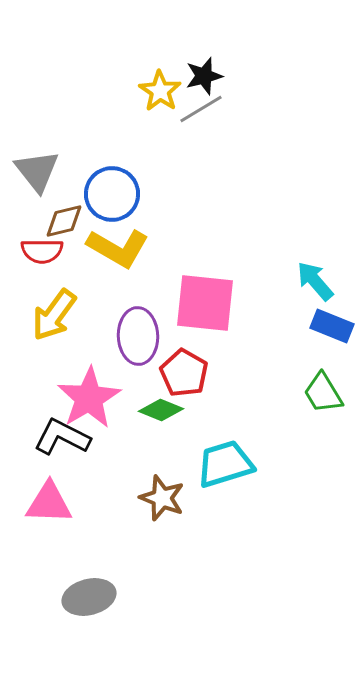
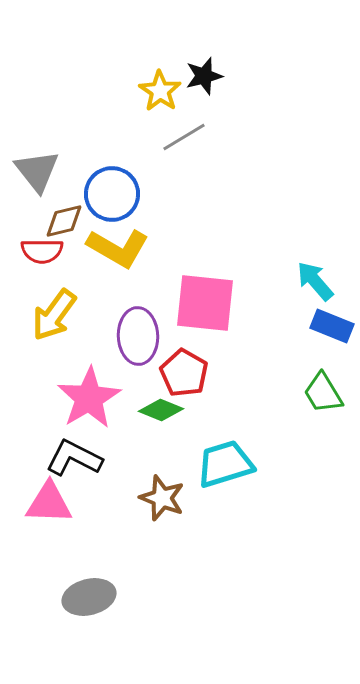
gray line: moved 17 px left, 28 px down
black L-shape: moved 12 px right, 21 px down
